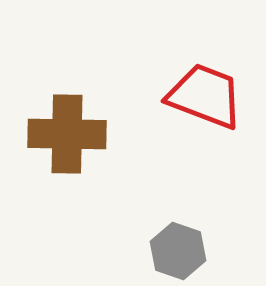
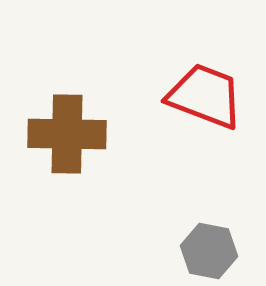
gray hexagon: moved 31 px right; rotated 8 degrees counterclockwise
